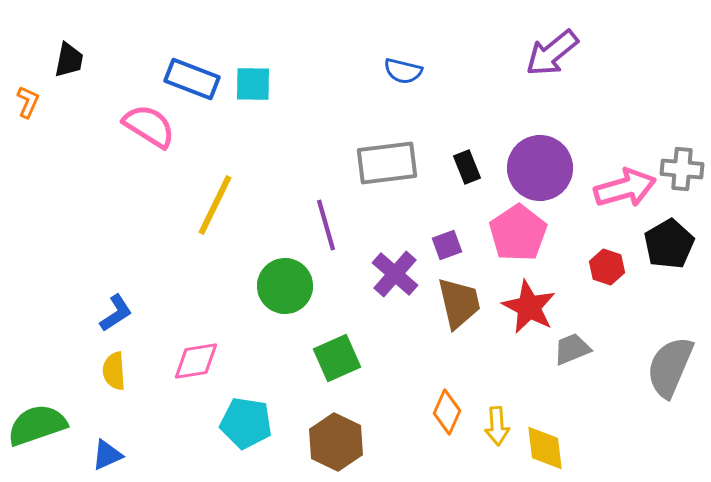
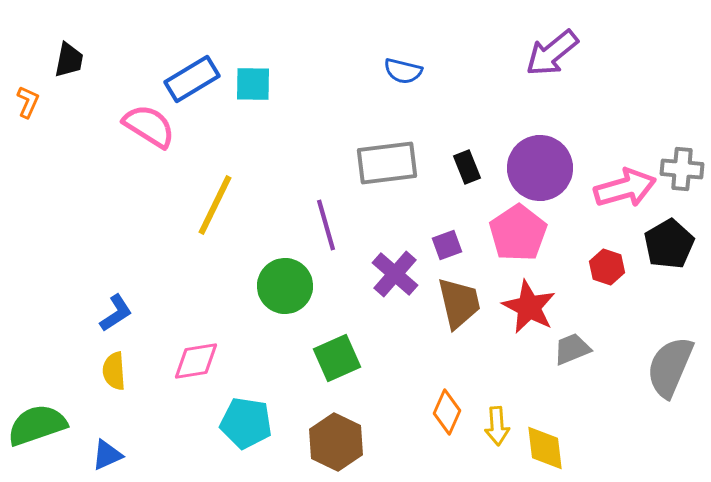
blue rectangle: rotated 52 degrees counterclockwise
